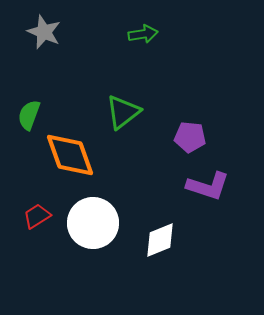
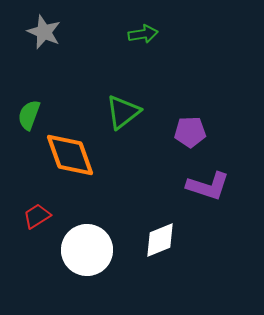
purple pentagon: moved 5 px up; rotated 8 degrees counterclockwise
white circle: moved 6 px left, 27 px down
